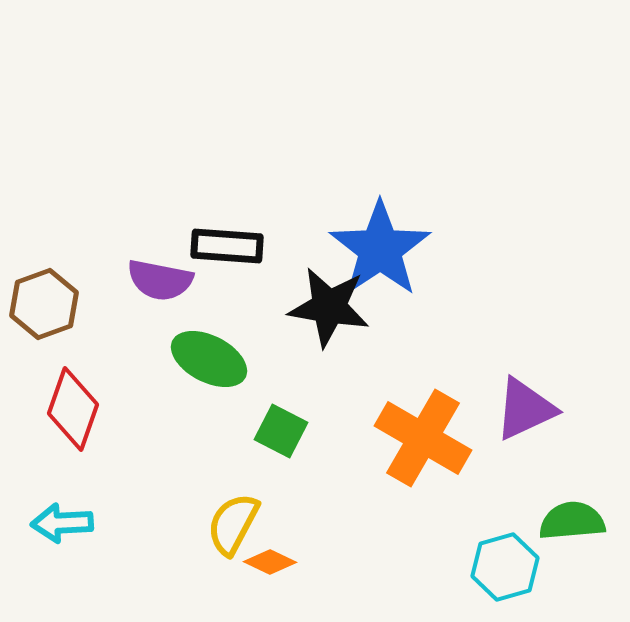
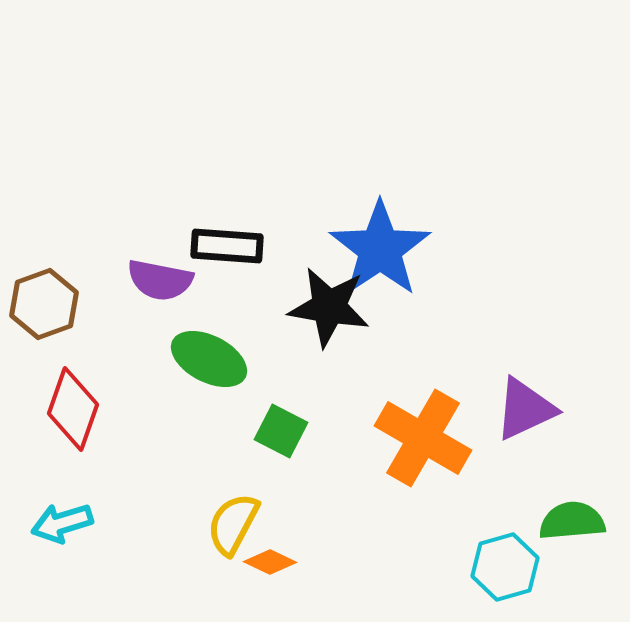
cyan arrow: rotated 14 degrees counterclockwise
